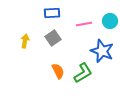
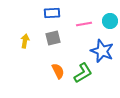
gray square: rotated 21 degrees clockwise
